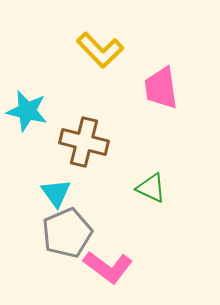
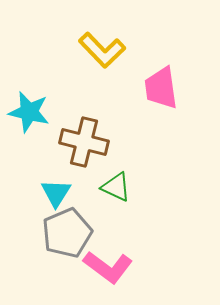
yellow L-shape: moved 2 px right
cyan star: moved 2 px right, 1 px down
green triangle: moved 35 px left, 1 px up
cyan triangle: rotated 8 degrees clockwise
